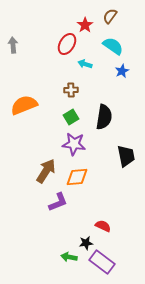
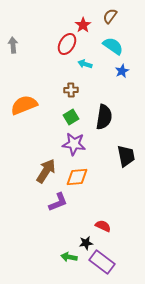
red star: moved 2 px left
